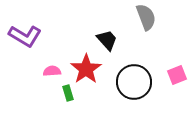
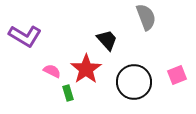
pink semicircle: rotated 30 degrees clockwise
